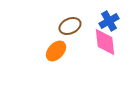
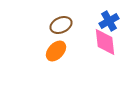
brown ellipse: moved 9 px left, 1 px up
